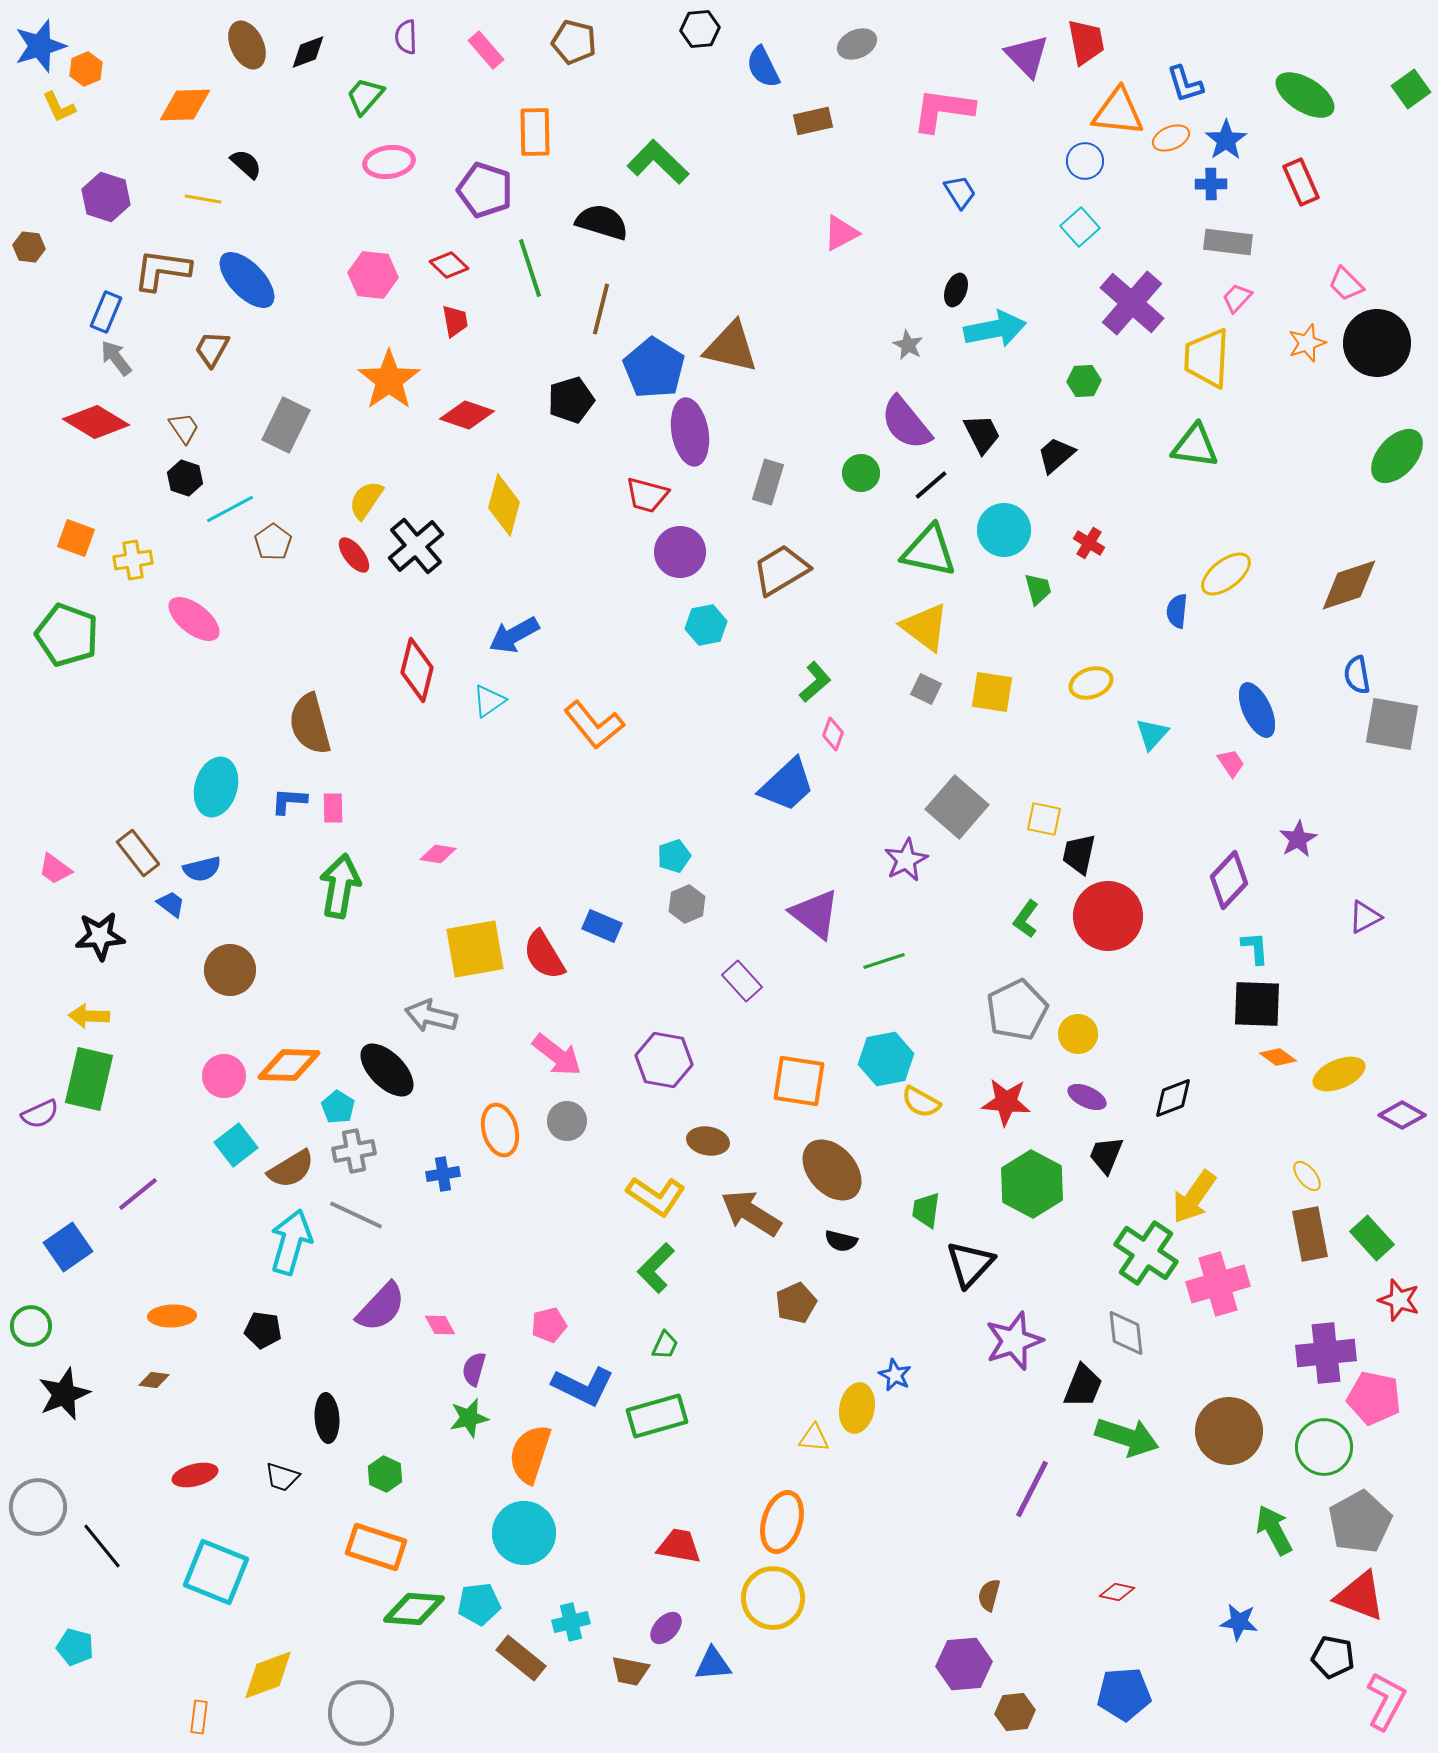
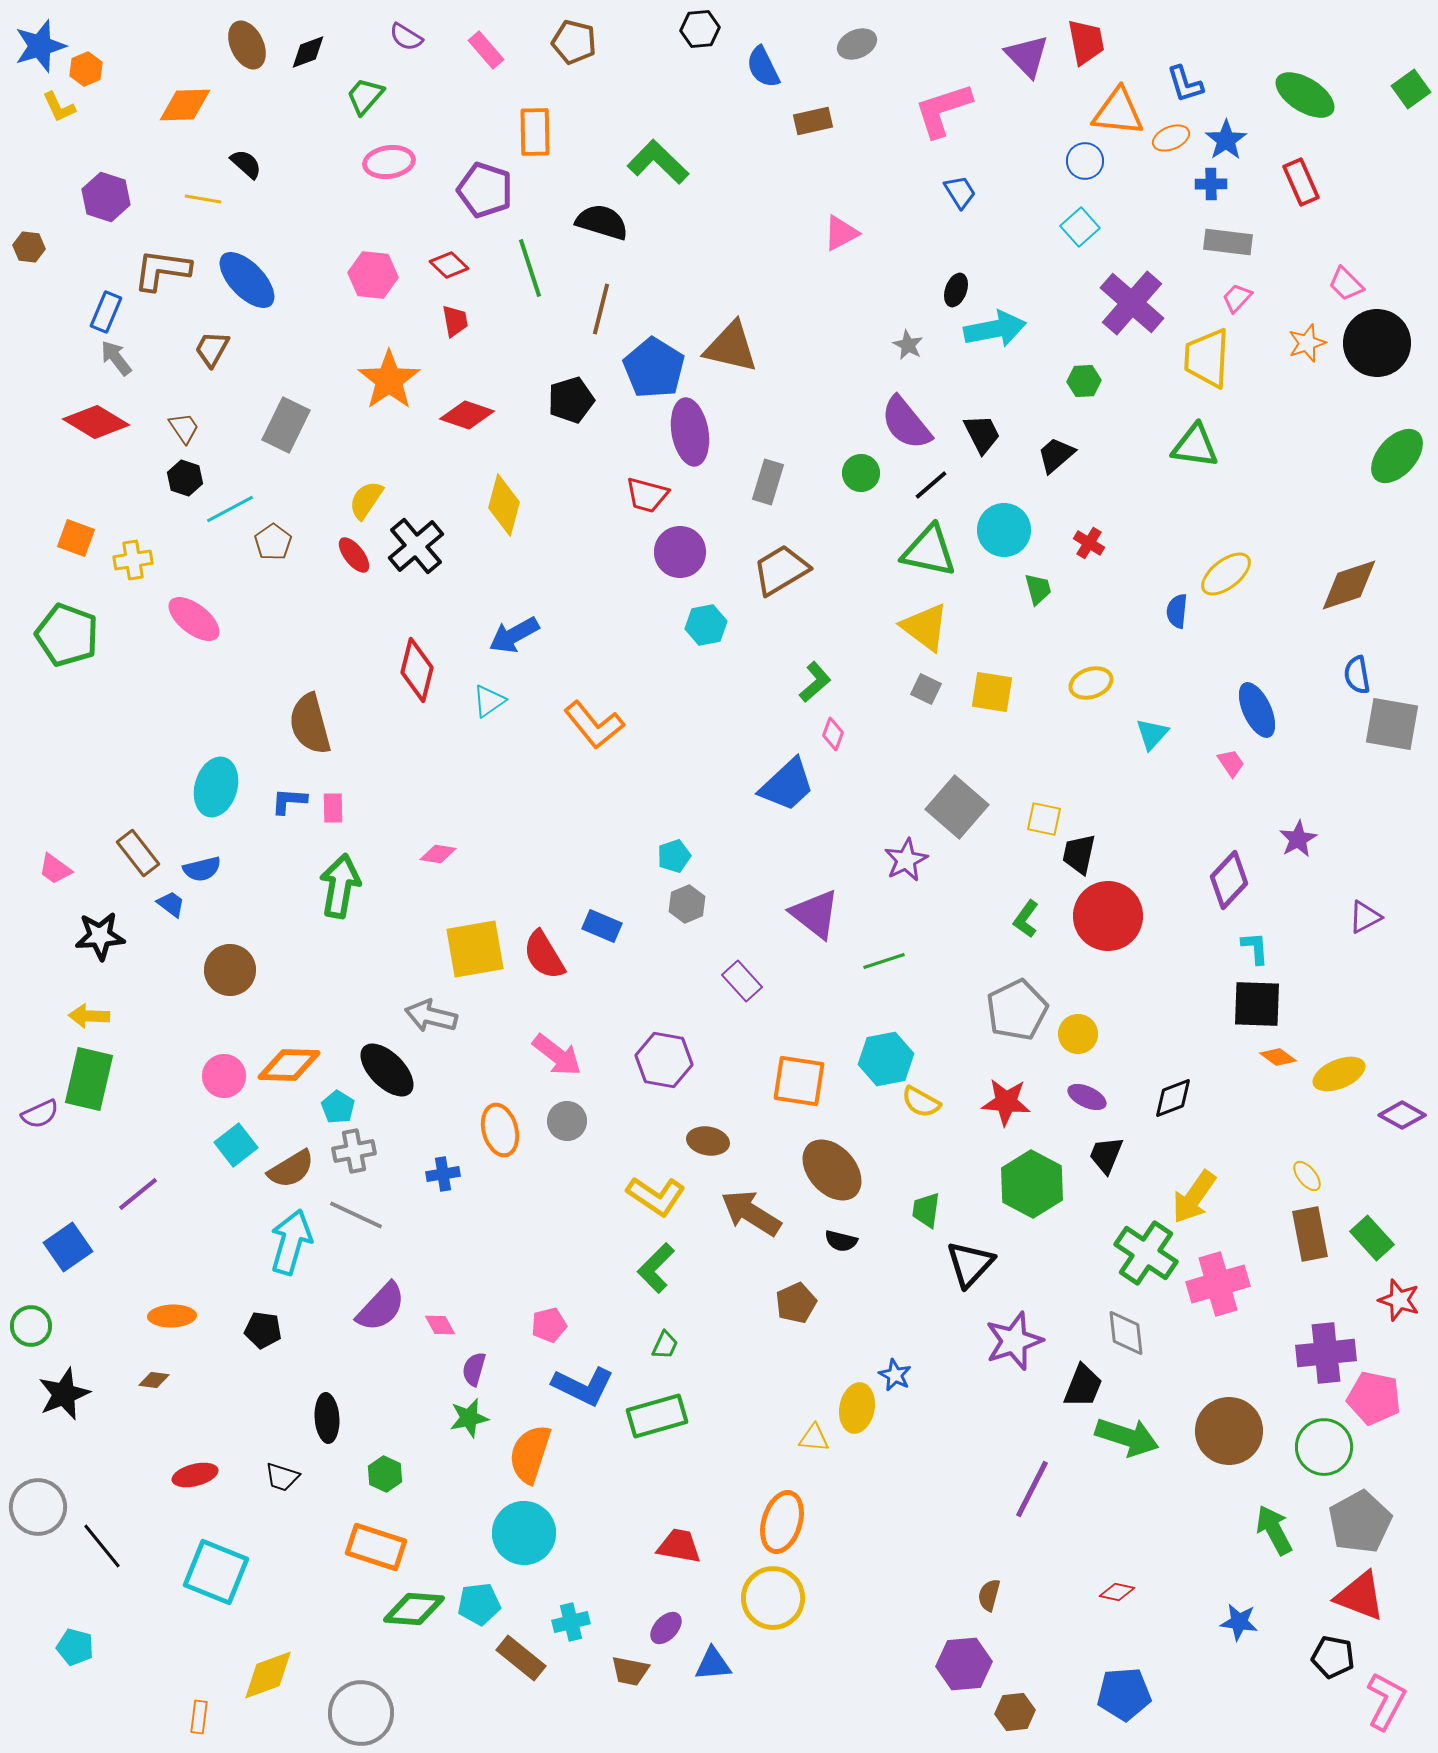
purple semicircle at (406, 37): rotated 56 degrees counterclockwise
pink L-shape at (943, 110): rotated 26 degrees counterclockwise
